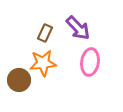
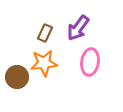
purple arrow: rotated 80 degrees clockwise
orange star: moved 1 px right
brown circle: moved 2 px left, 3 px up
